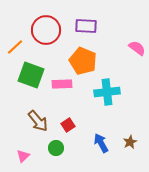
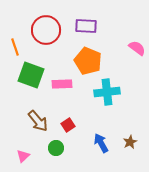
orange line: rotated 66 degrees counterclockwise
orange pentagon: moved 5 px right
